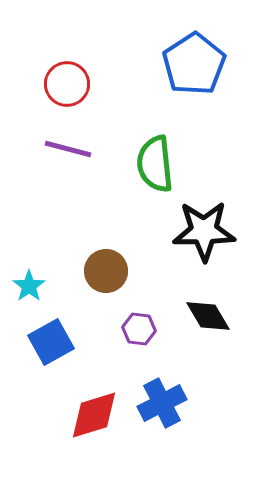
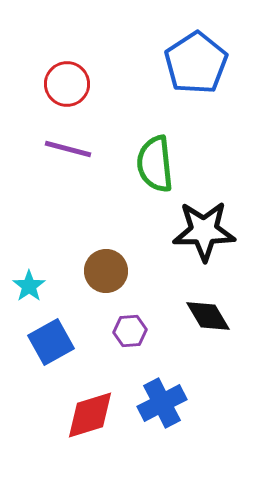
blue pentagon: moved 2 px right, 1 px up
purple hexagon: moved 9 px left, 2 px down; rotated 12 degrees counterclockwise
red diamond: moved 4 px left
